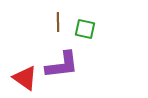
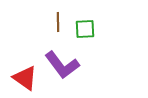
green square: rotated 15 degrees counterclockwise
purple L-shape: rotated 60 degrees clockwise
